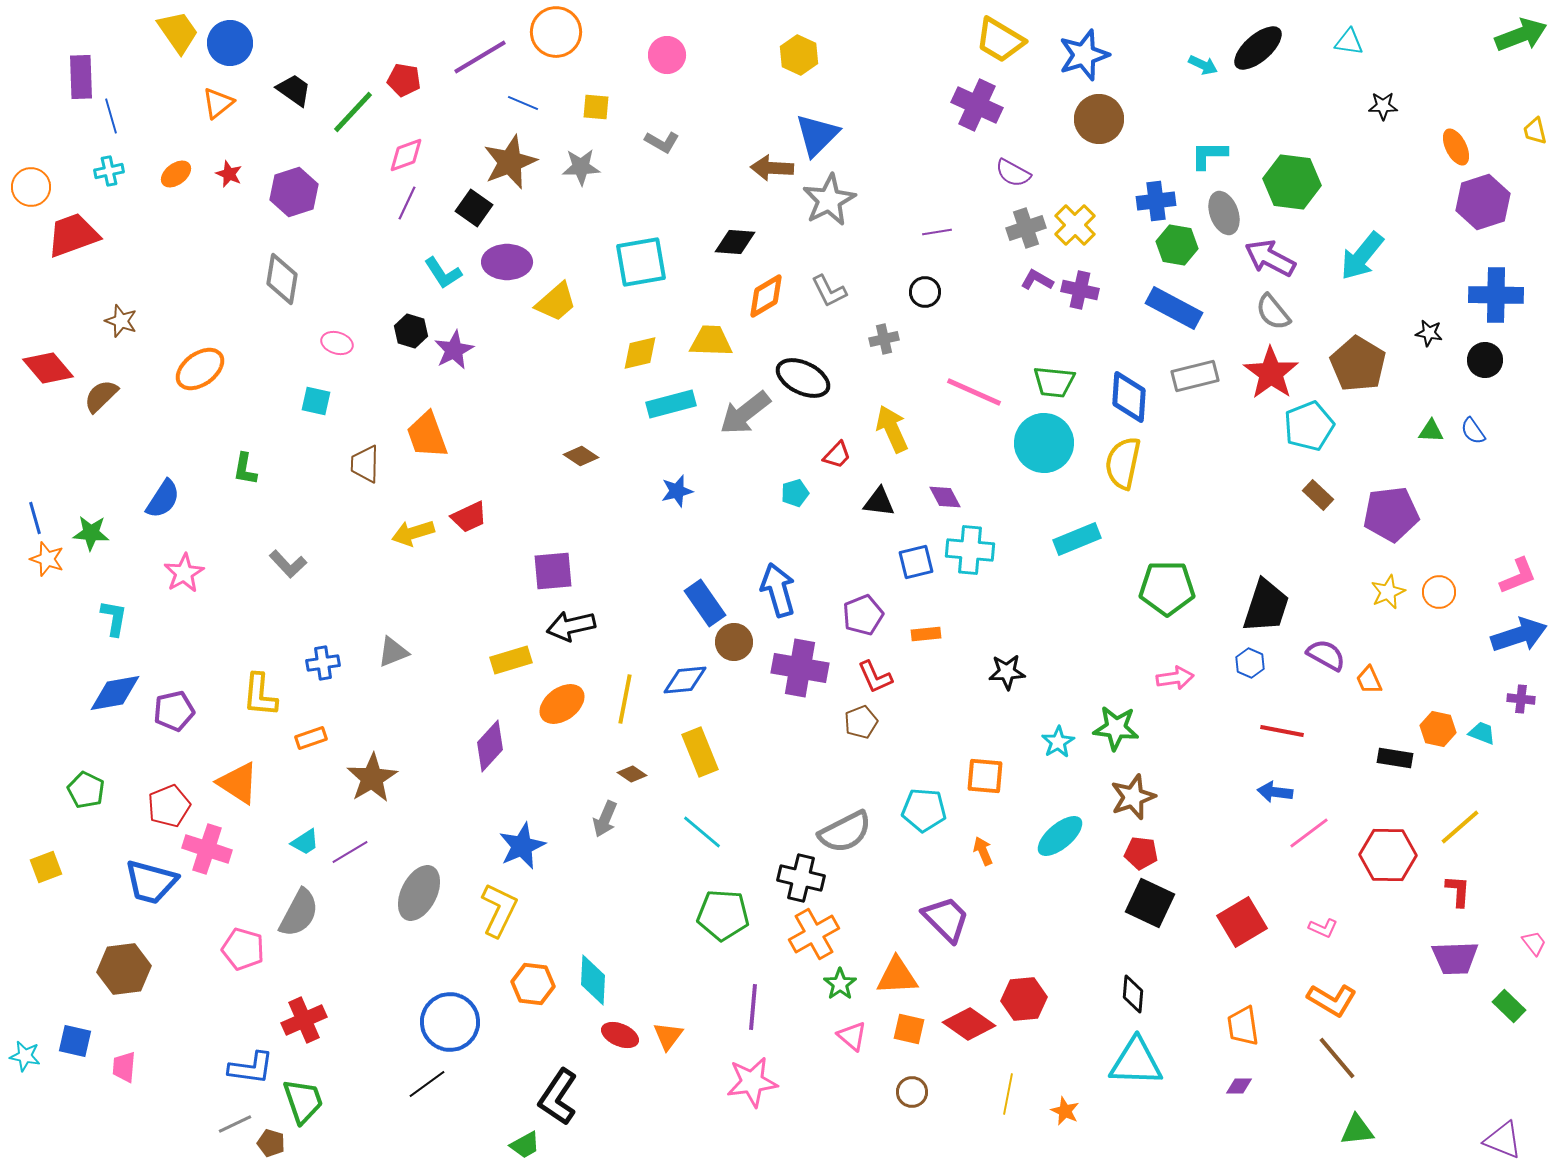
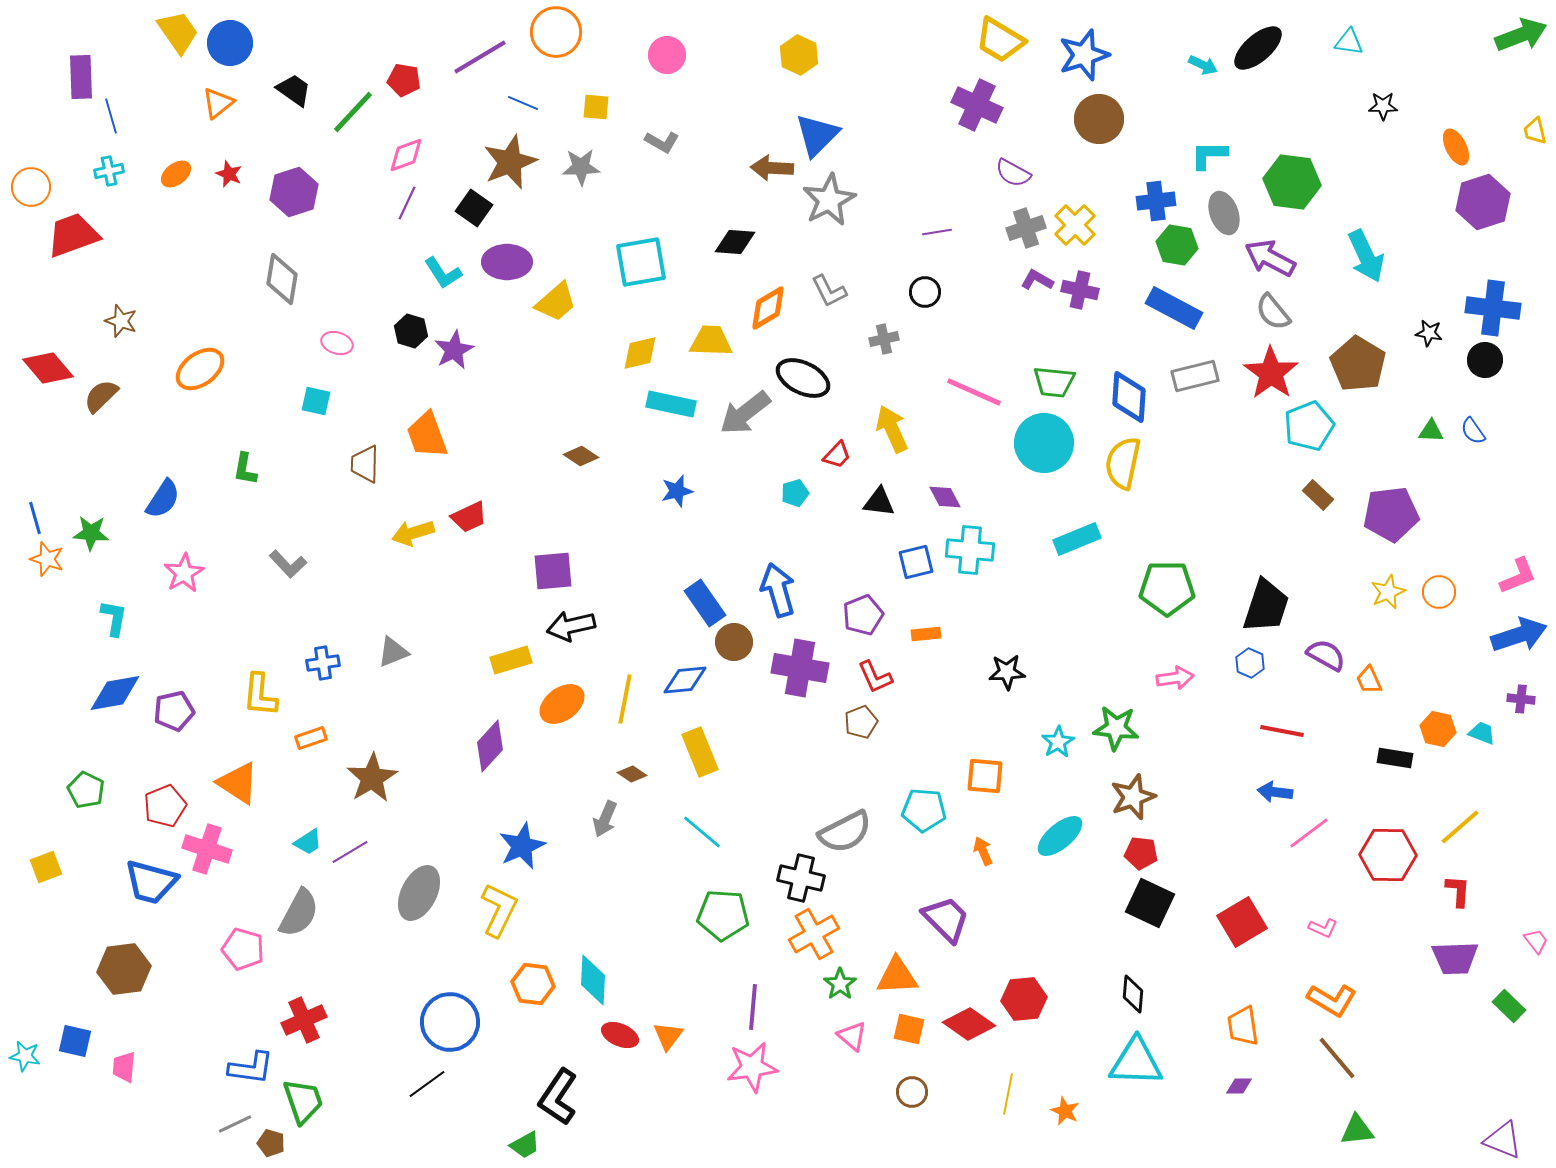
cyan arrow at (1362, 256): moved 4 px right; rotated 64 degrees counterclockwise
blue cross at (1496, 295): moved 3 px left, 13 px down; rotated 6 degrees clockwise
orange diamond at (766, 296): moved 2 px right, 12 px down
cyan rectangle at (671, 404): rotated 27 degrees clockwise
red pentagon at (169, 806): moved 4 px left
cyan trapezoid at (305, 842): moved 3 px right
pink trapezoid at (1534, 943): moved 2 px right, 2 px up
pink star at (752, 1082): moved 15 px up
